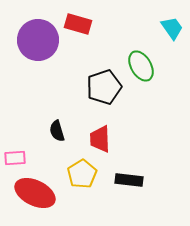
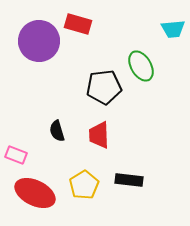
cyan trapezoid: moved 1 px right, 1 px down; rotated 120 degrees clockwise
purple circle: moved 1 px right, 1 px down
black pentagon: rotated 12 degrees clockwise
red trapezoid: moved 1 px left, 4 px up
pink rectangle: moved 1 px right, 3 px up; rotated 25 degrees clockwise
yellow pentagon: moved 2 px right, 11 px down
